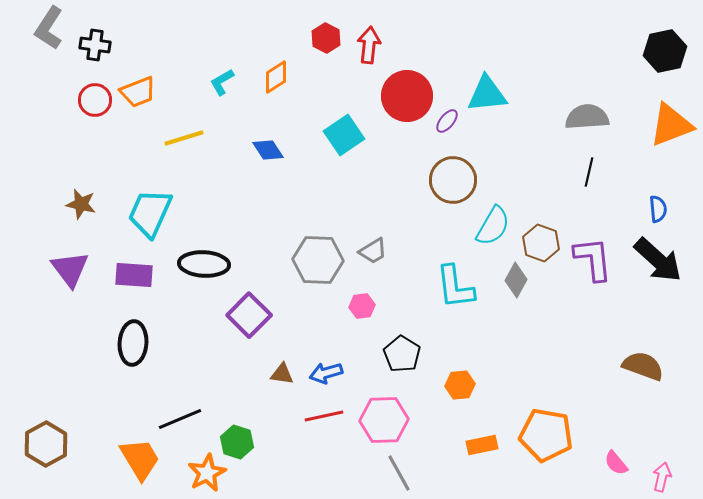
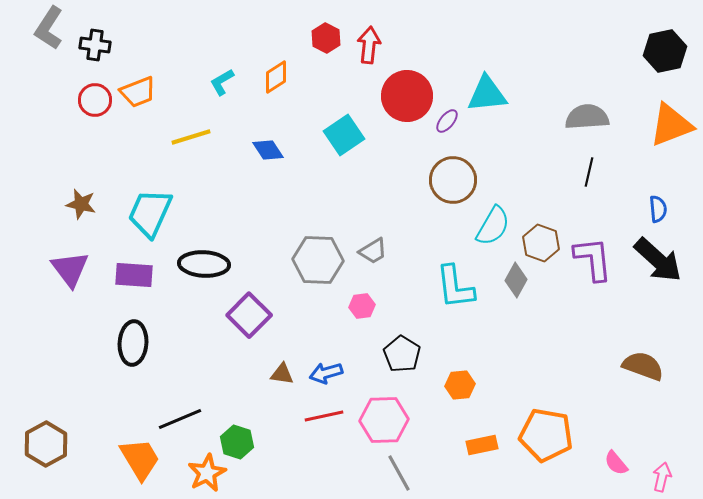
yellow line at (184, 138): moved 7 px right, 1 px up
